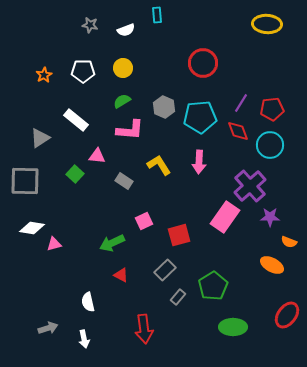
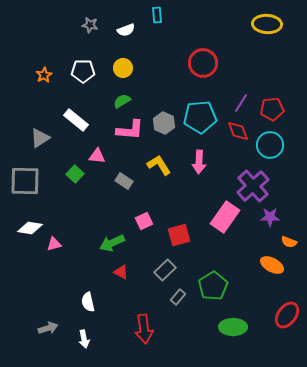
gray hexagon at (164, 107): moved 16 px down
purple cross at (250, 186): moved 3 px right
white diamond at (32, 228): moved 2 px left
red triangle at (121, 275): moved 3 px up
